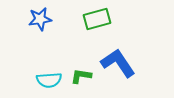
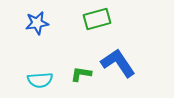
blue star: moved 3 px left, 4 px down
green L-shape: moved 2 px up
cyan semicircle: moved 9 px left
